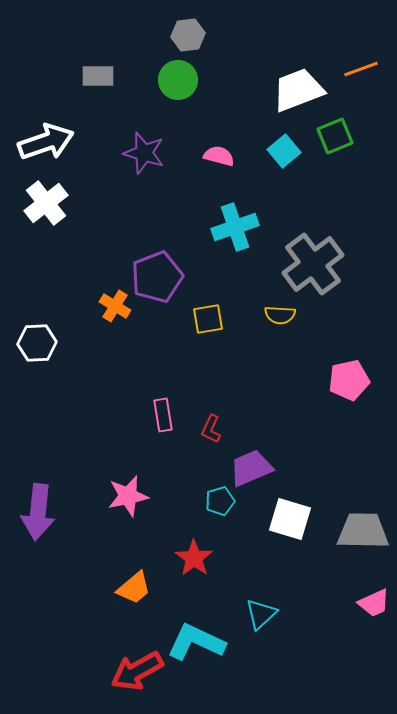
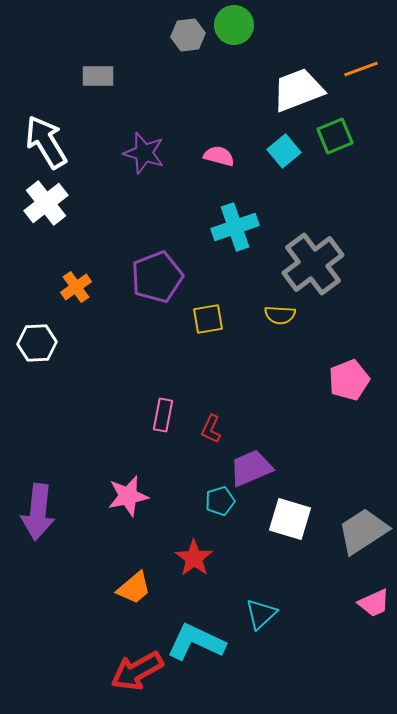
green circle: moved 56 px right, 55 px up
white arrow: rotated 102 degrees counterclockwise
orange cross: moved 39 px left, 19 px up; rotated 24 degrees clockwise
pink pentagon: rotated 9 degrees counterclockwise
pink rectangle: rotated 20 degrees clockwise
gray trapezoid: rotated 34 degrees counterclockwise
